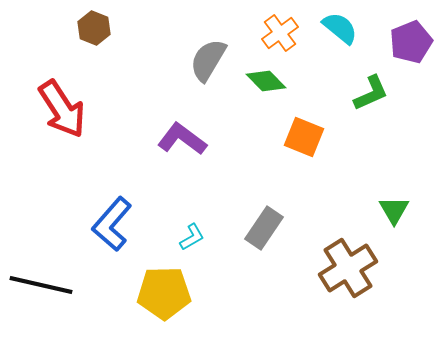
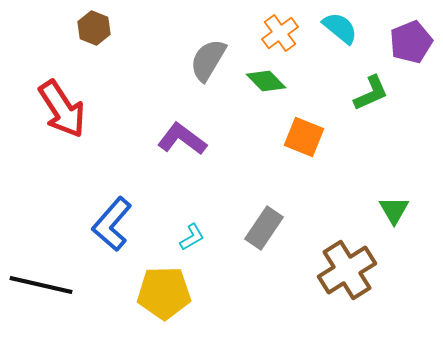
brown cross: moved 1 px left, 2 px down
